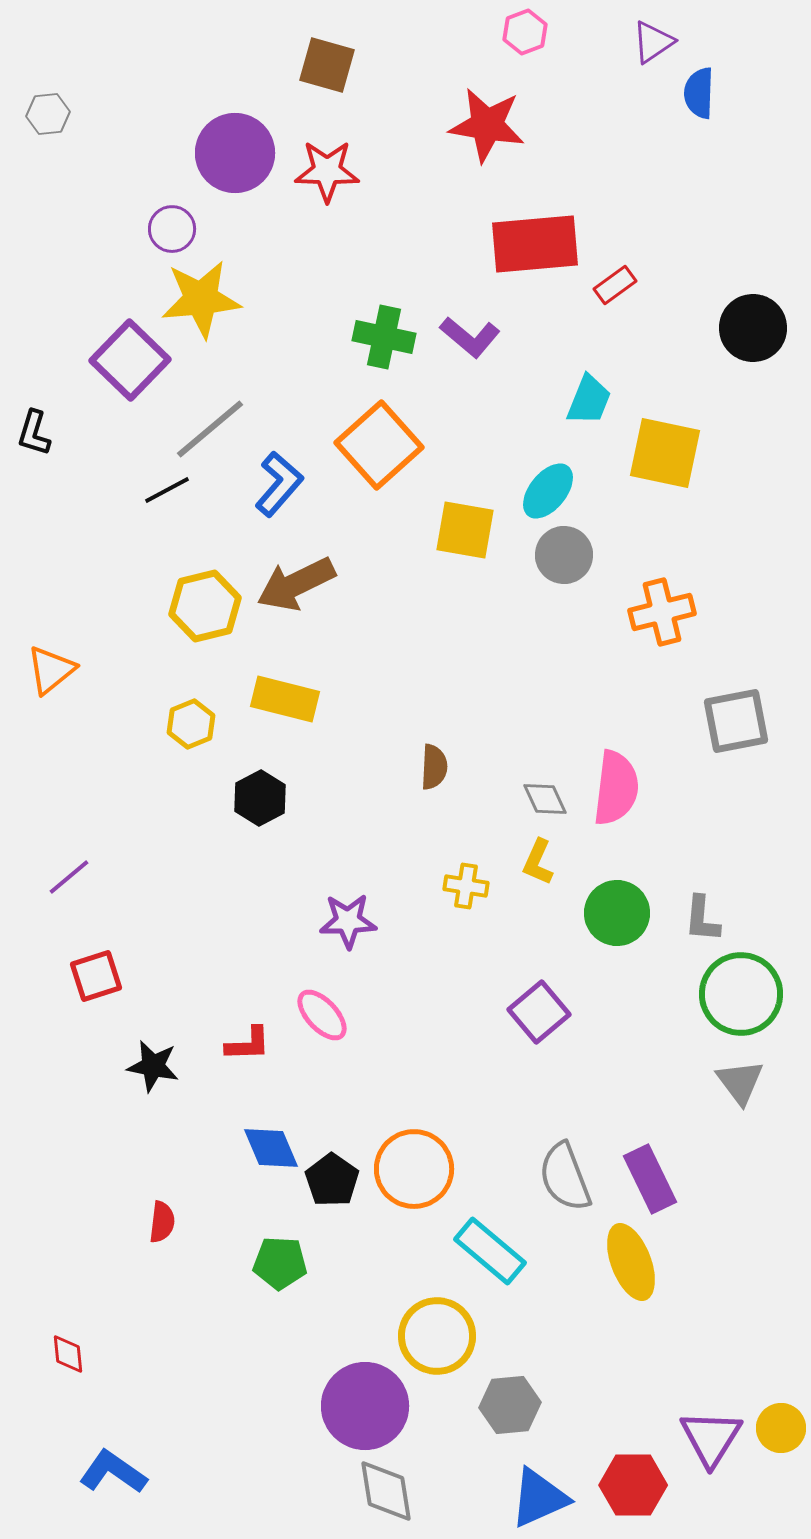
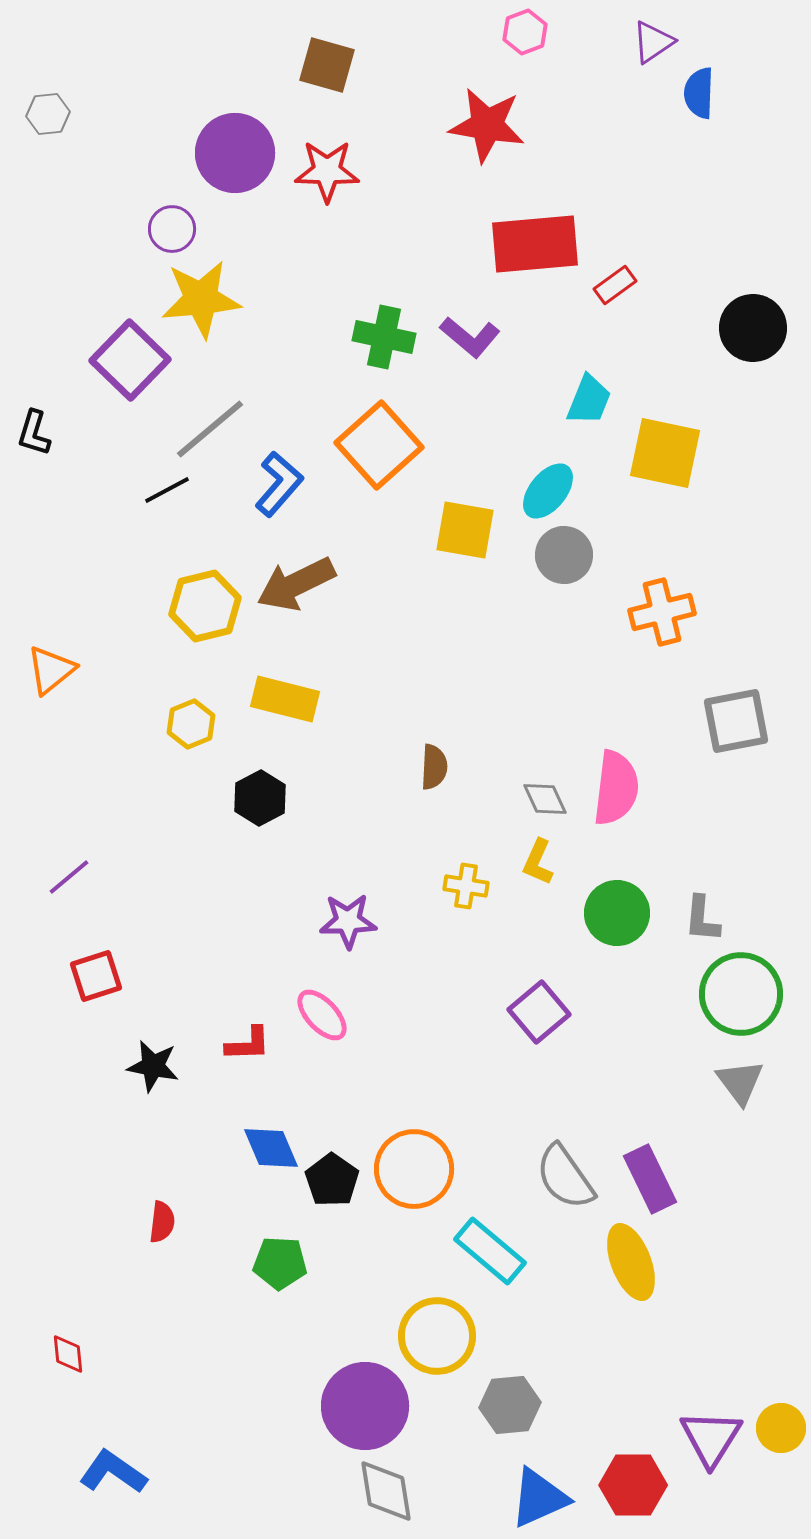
gray semicircle at (565, 1177): rotated 14 degrees counterclockwise
